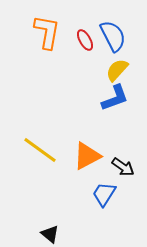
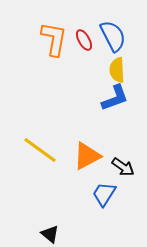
orange L-shape: moved 7 px right, 7 px down
red ellipse: moved 1 px left
yellow semicircle: rotated 45 degrees counterclockwise
